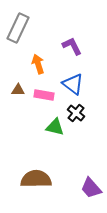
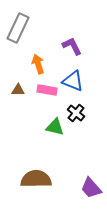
blue triangle: moved 3 px up; rotated 15 degrees counterclockwise
pink rectangle: moved 3 px right, 5 px up
